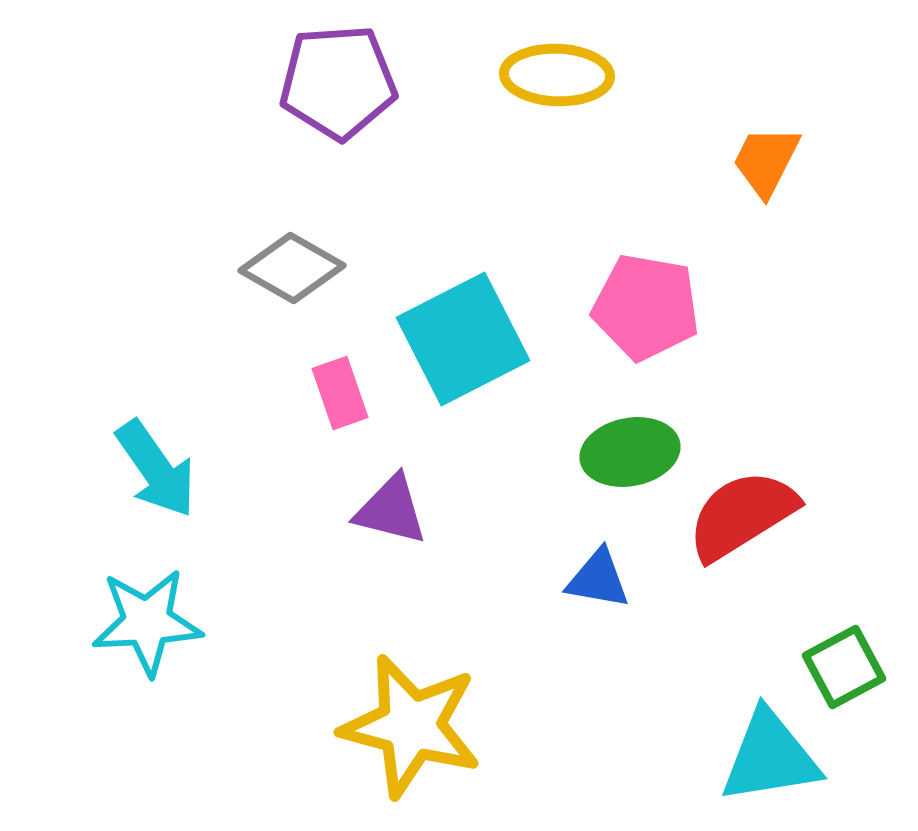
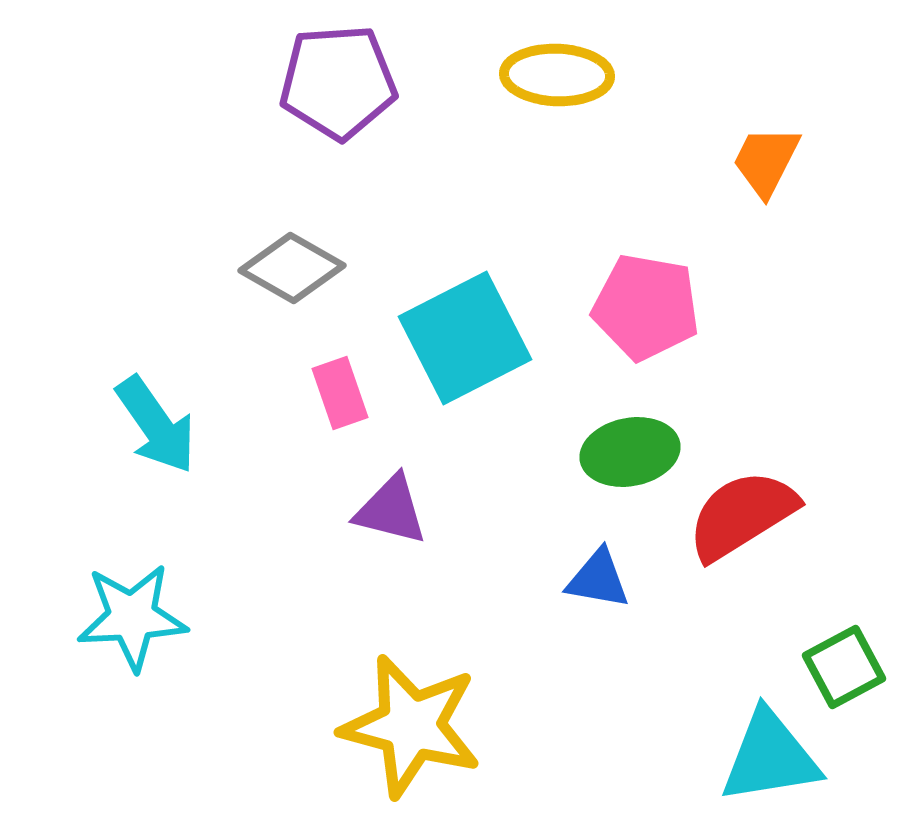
cyan square: moved 2 px right, 1 px up
cyan arrow: moved 44 px up
cyan star: moved 15 px left, 5 px up
